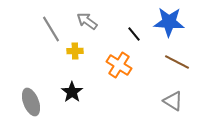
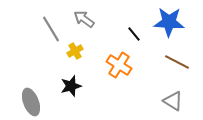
gray arrow: moved 3 px left, 2 px up
yellow cross: rotated 28 degrees counterclockwise
black star: moved 1 px left, 6 px up; rotated 20 degrees clockwise
